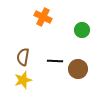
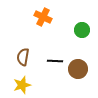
yellow star: moved 1 px left, 5 px down
